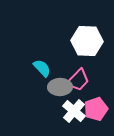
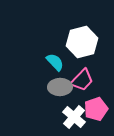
white hexagon: moved 5 px left, 1 px down; rotated 16 degrees counterclockwise
cyan semicircle: moved 13 px right, 6 px up
pink trapezoid: moved 4 px right
white cross: moved 6 px down
